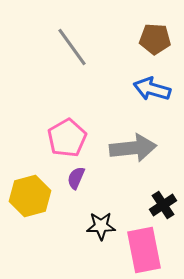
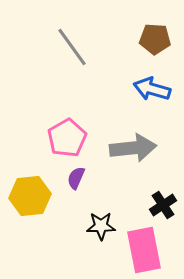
yellow hexagon: rotated 9 degrees clockwise
